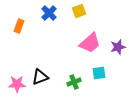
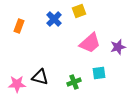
blue cross: moved 5 px right, 6 px down
black triangle: rotated 36 degrees clockwise
